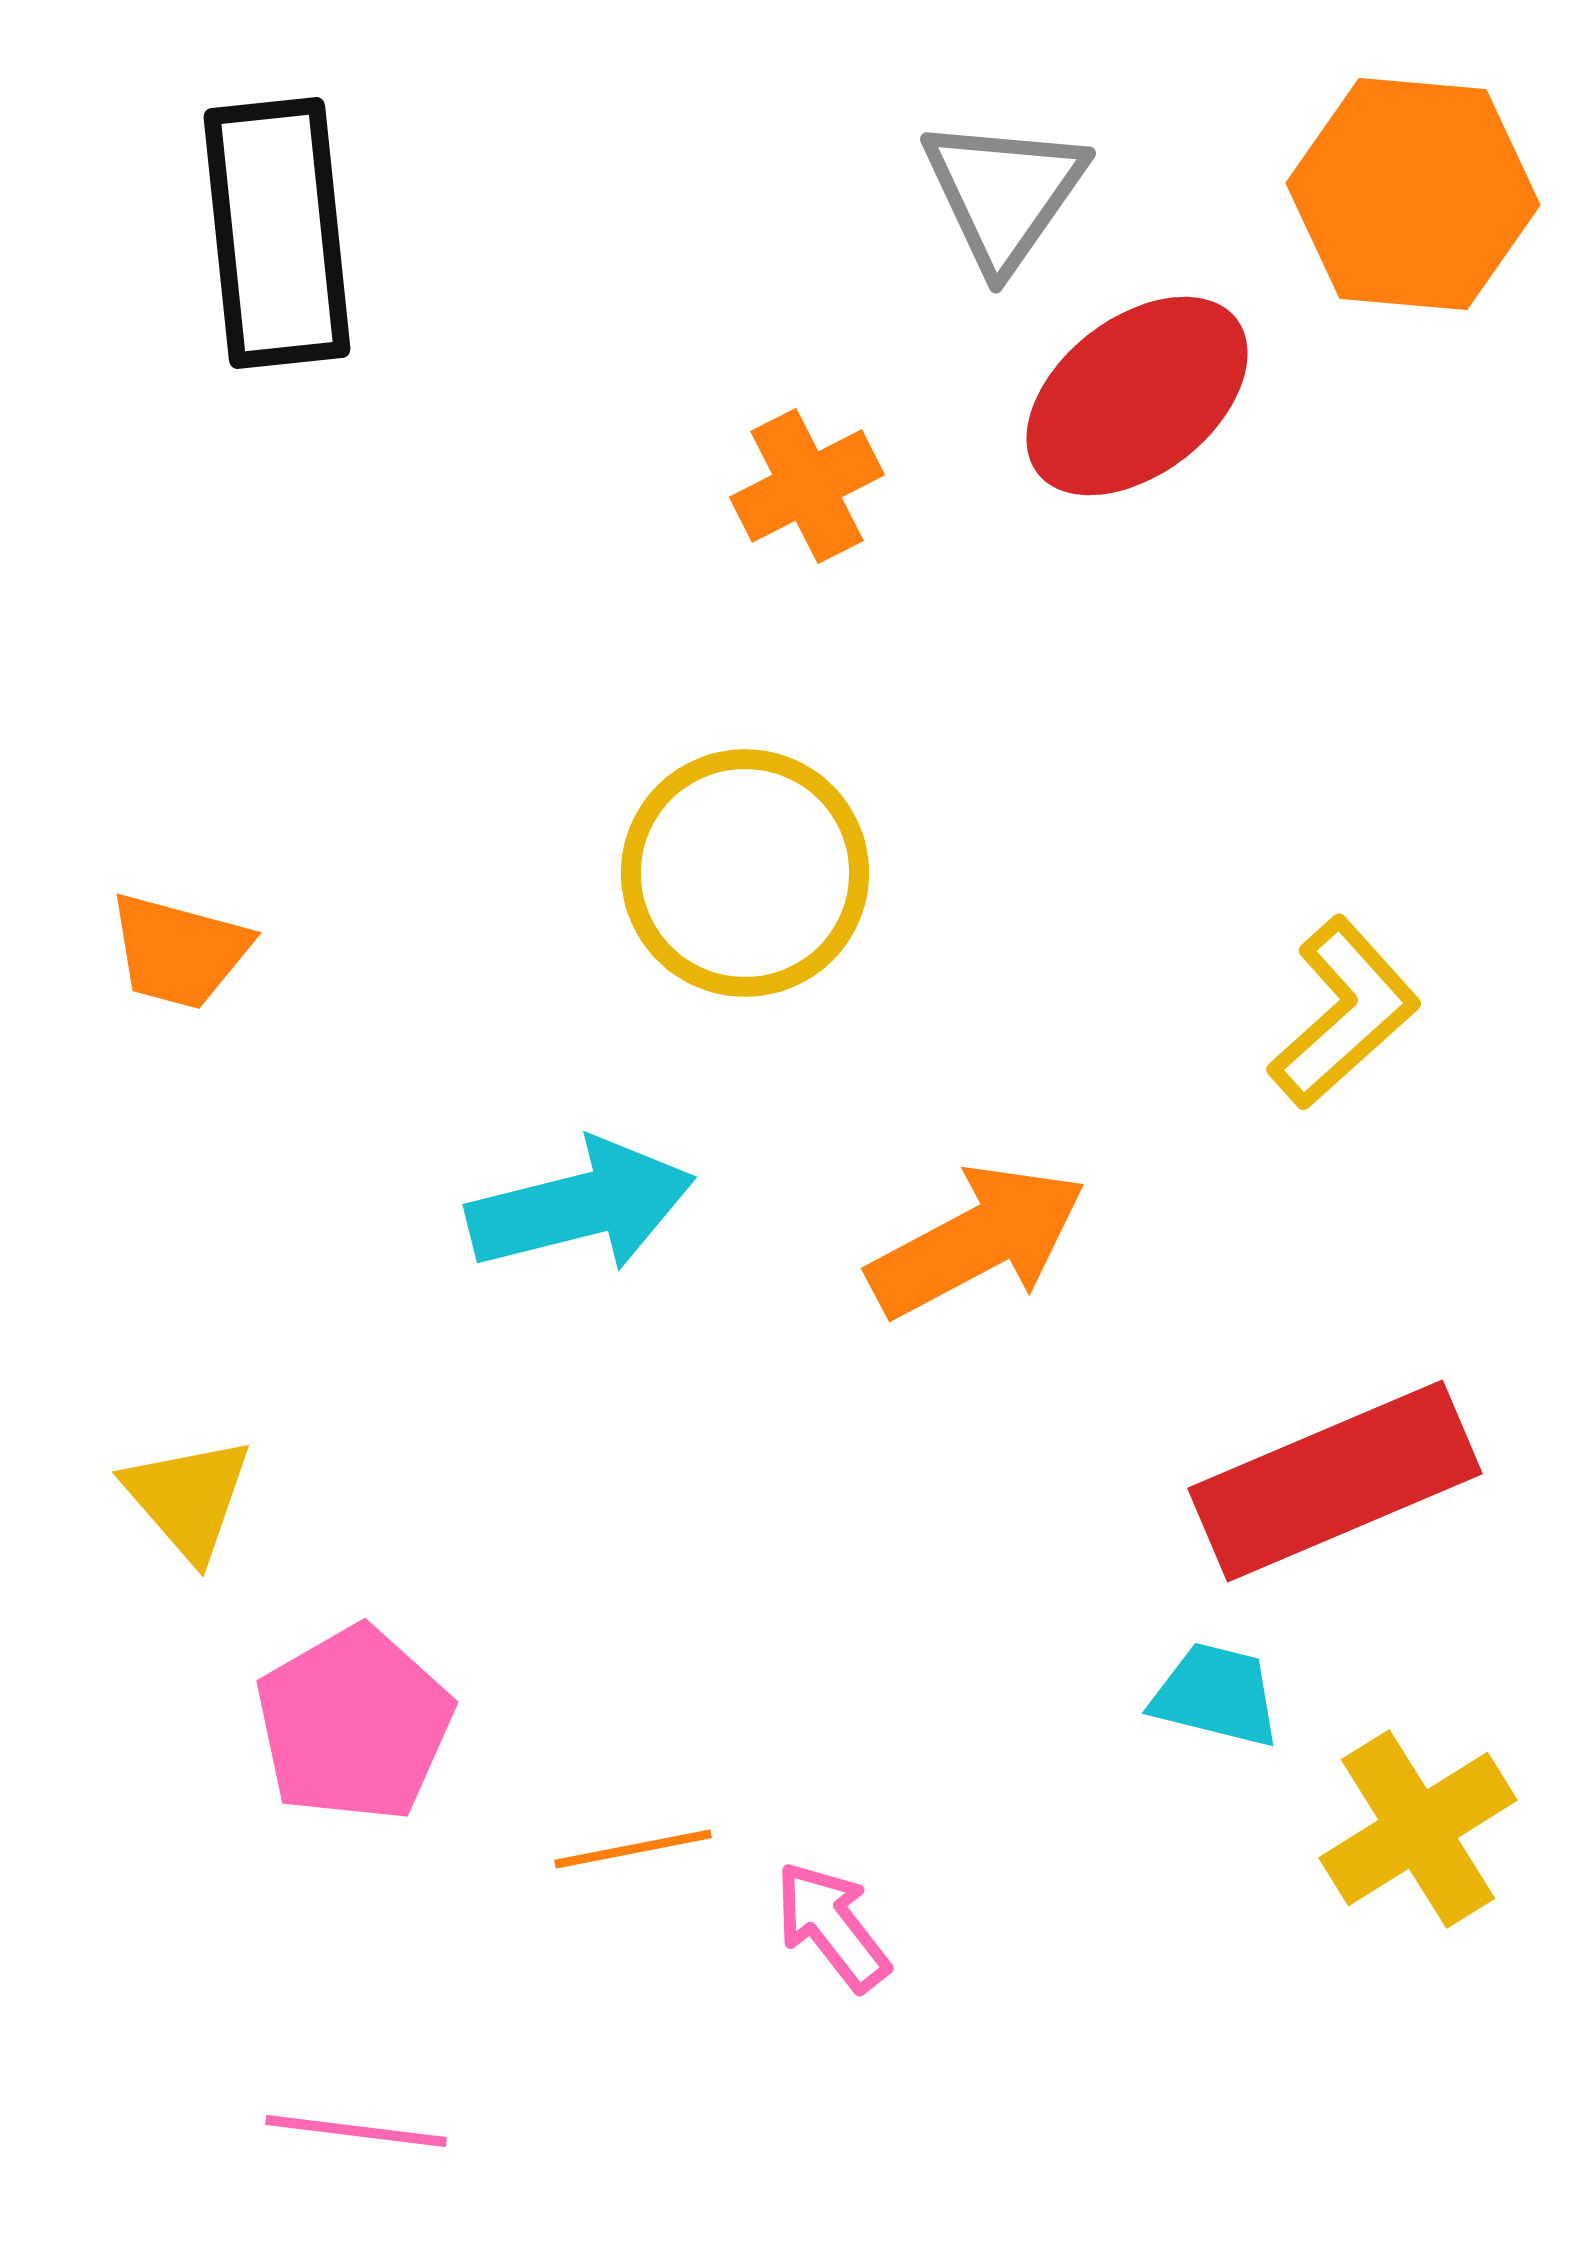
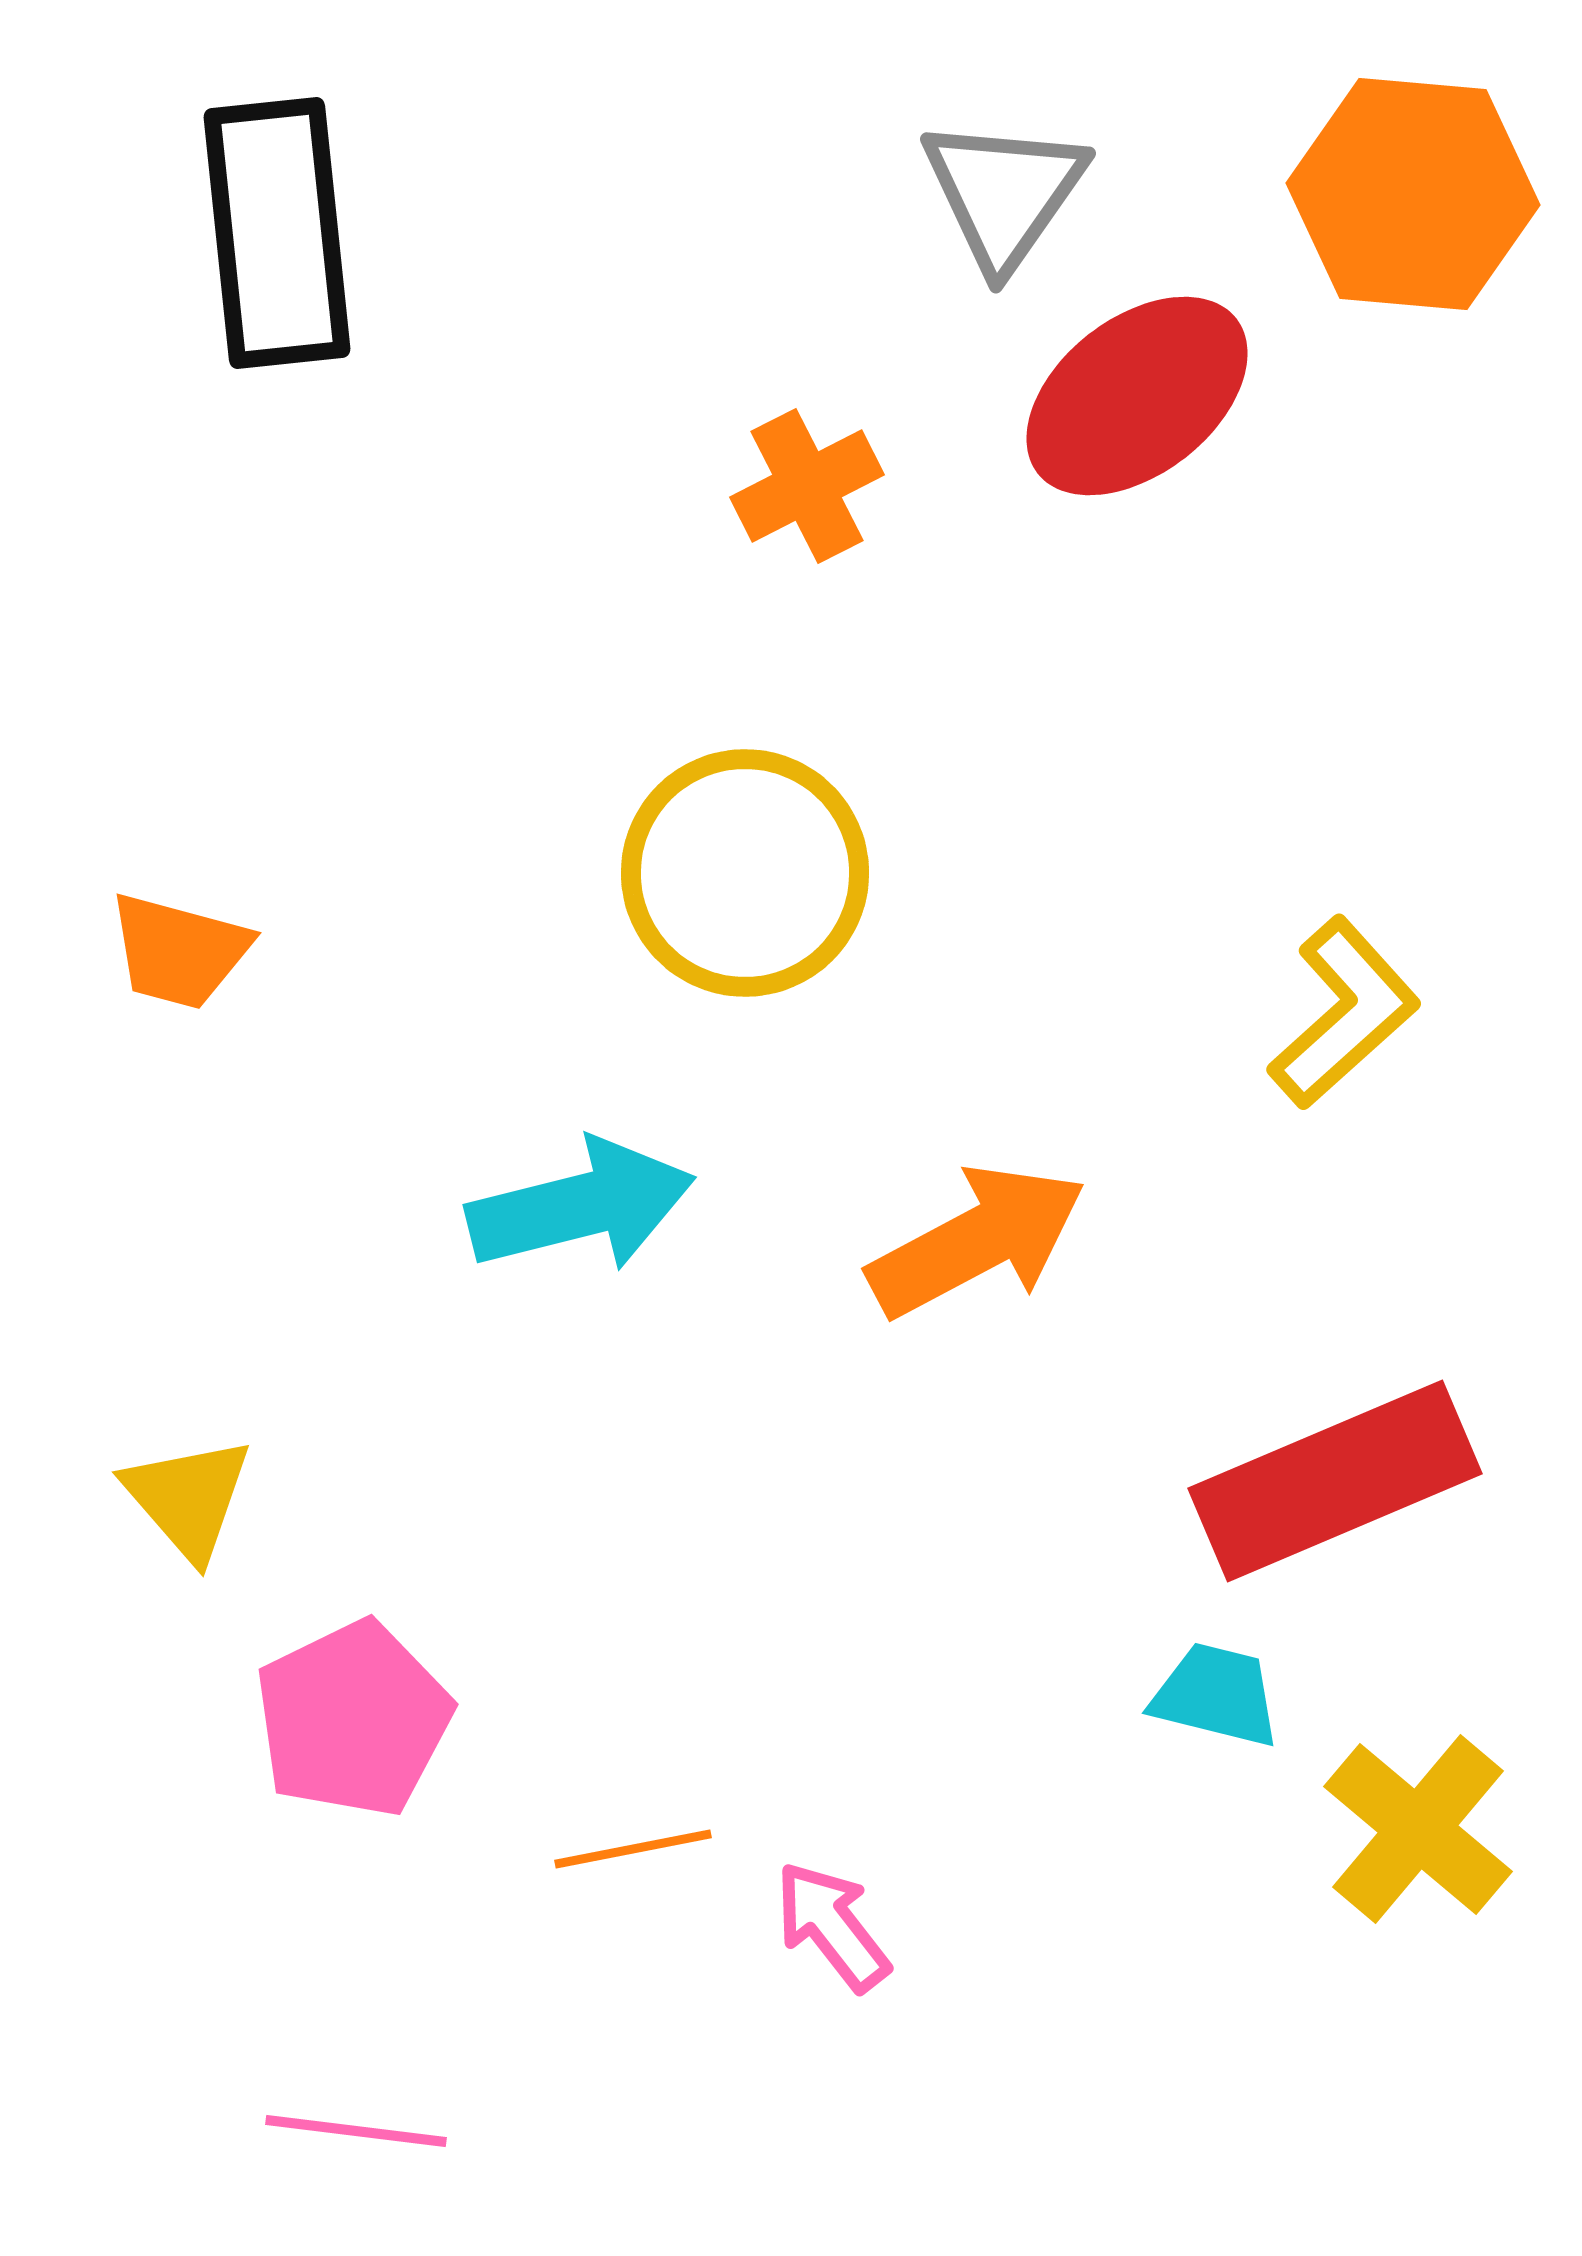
pink pentagon: moved 1 px left, 5 px up; rotated 4 degrees clockwise
yellow cross: rotated 18 degrees counterclockwise
